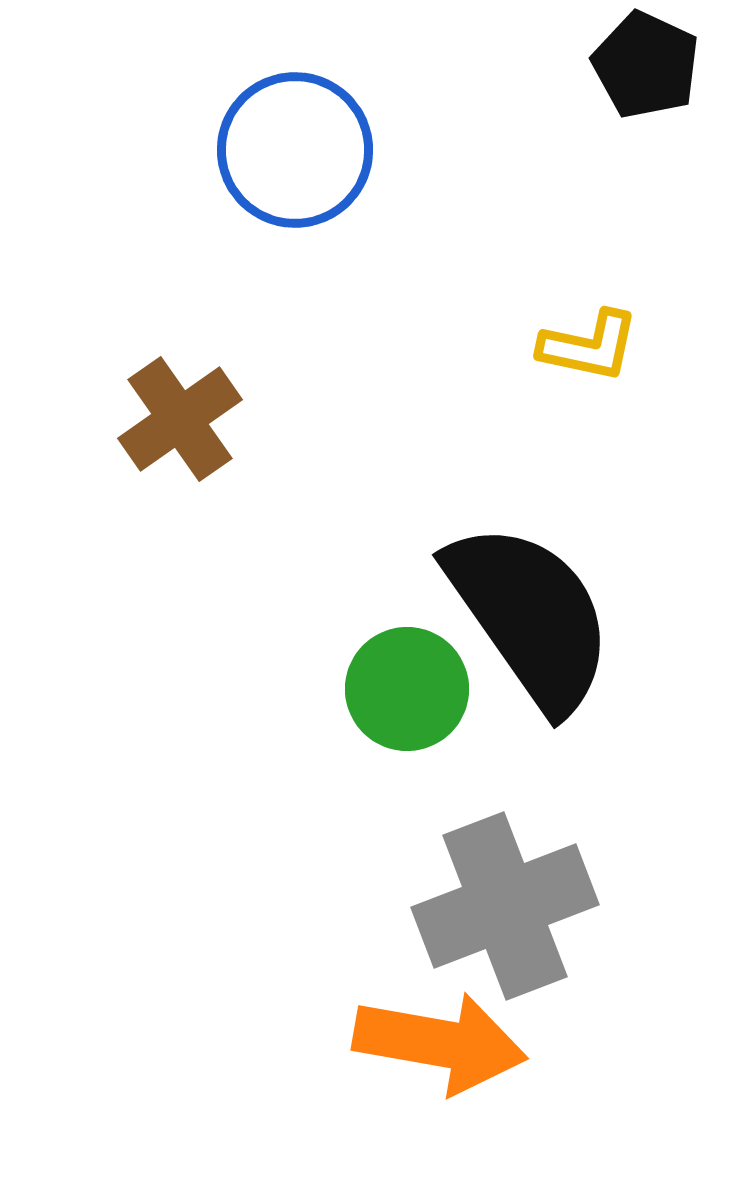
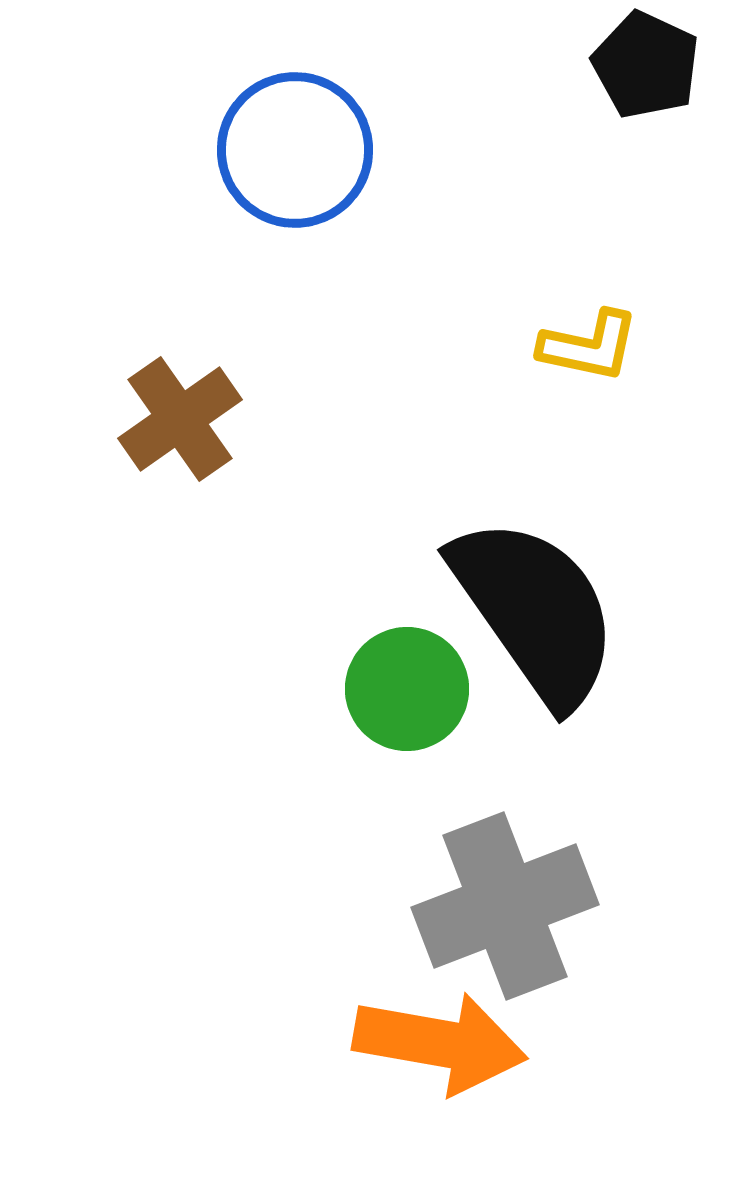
black semicircle: moved 5 px right, 5 px up
